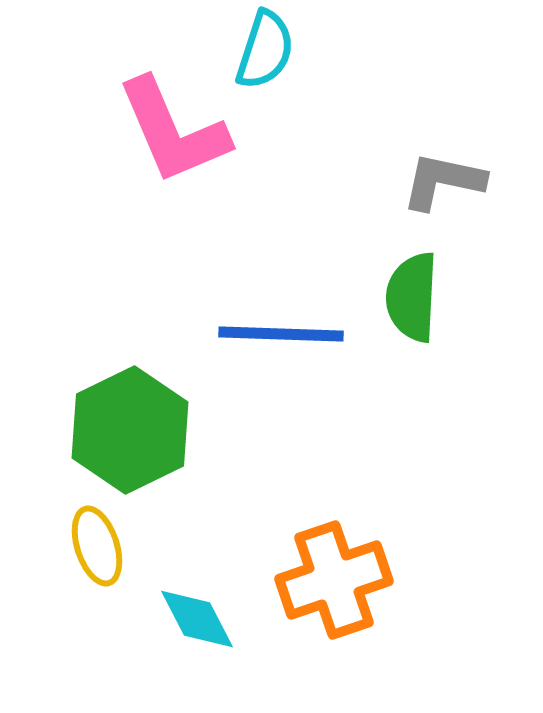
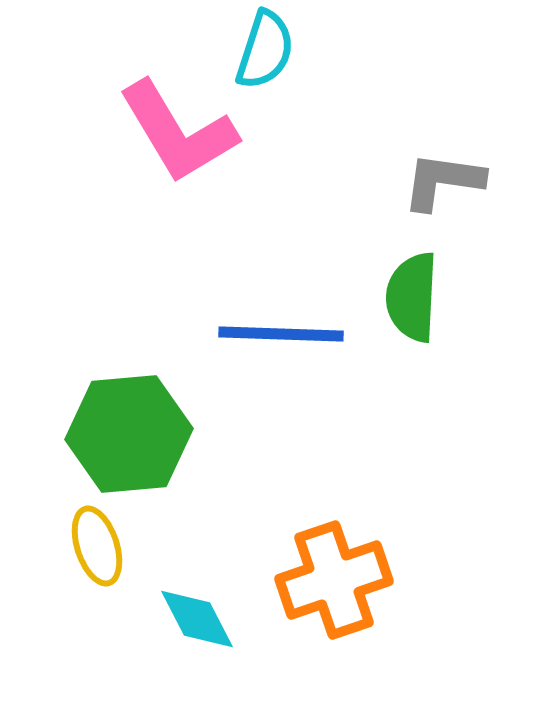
pink L-shape: moved 5 px right, 1 px down; rotated 8 degrees counterclockwise
gray L-shape: rotated 4 degrees counterclockwise
green hexagon: moved 1 px left, 4 px down; rotated 21 degrees clockwise
